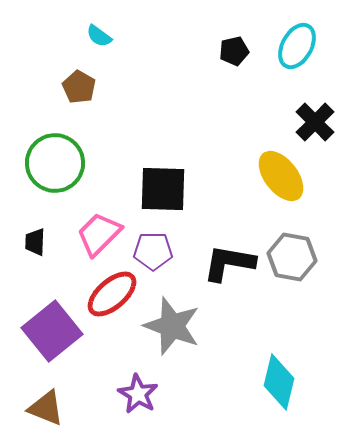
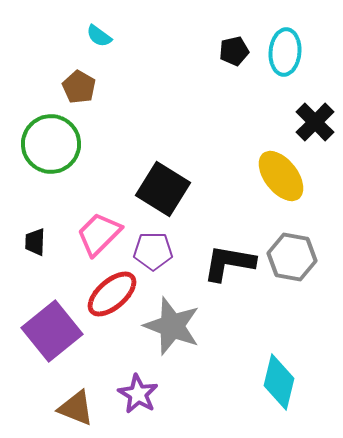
cyan ellipse: moved 12 px left, 6 px down; rotated 24 degrees counterclockwise
green circle: moved 4 px left, 19 px up
black square: rotated 30 degrees clockwise
brown triangle: moved 30 px right
